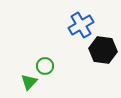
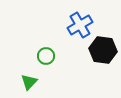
blue cross: moved 1 px left
green circle: moved 1 px right, 10 px up
